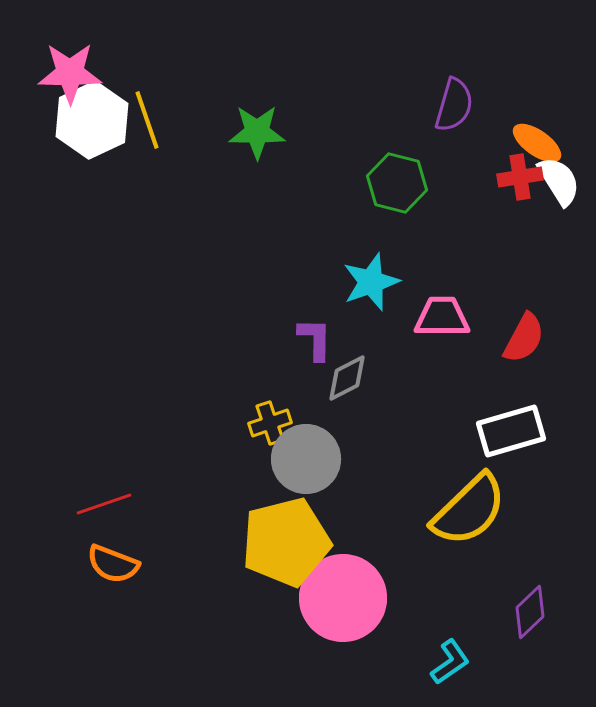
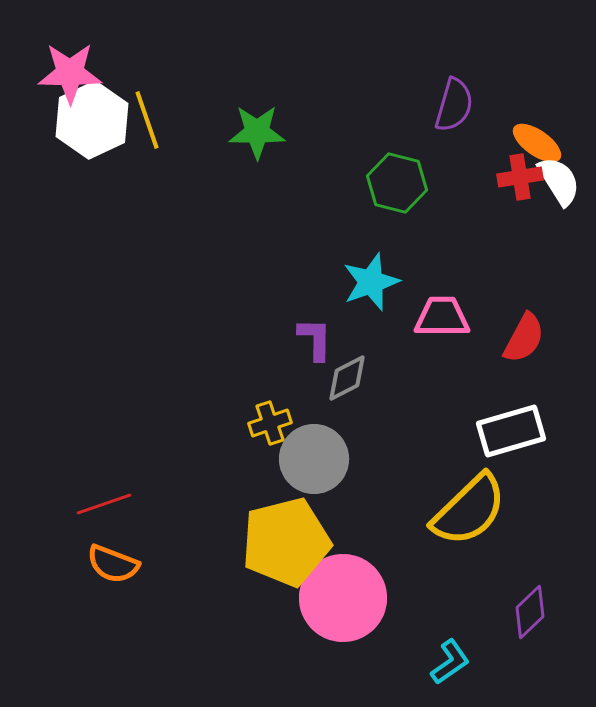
gray circle: moved 8 px right
